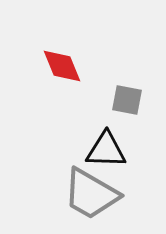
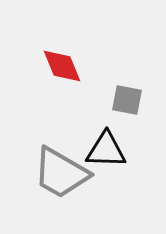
gray trapezoid: moved 30 px left, 21 px up
